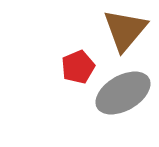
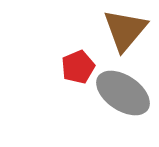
gray ellipse: rotated 64 degrees clockwise
